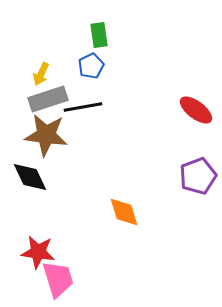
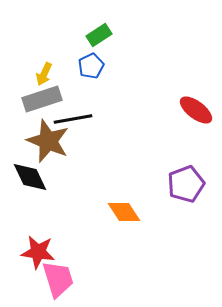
green rectangle: rotated 65 degrees clockwise
yellow arrow: moved 3 px right
gray rectangle: moved 6 px left
black line: moved 10 px left, 12 px down
brown star: moved 2 px right, 6 px down; rotated 15 degrees clockwise
purple pentagon: moved 12 px left, 8 px down
orange diamond: rotated 16 degrees counterclockwise
